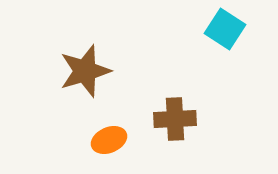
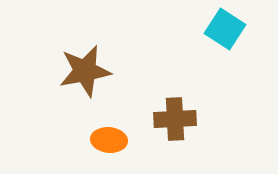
brown star: rotated 6 degrees clockwise
orange ellipse: rotated 28 degrees clockwise
